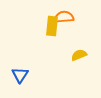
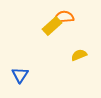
yellow rectangle: rotated 42 degrees clockwise
